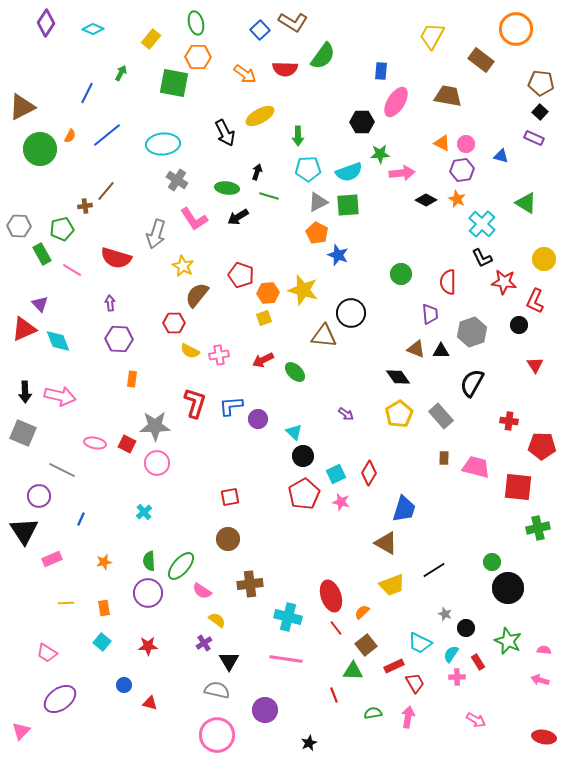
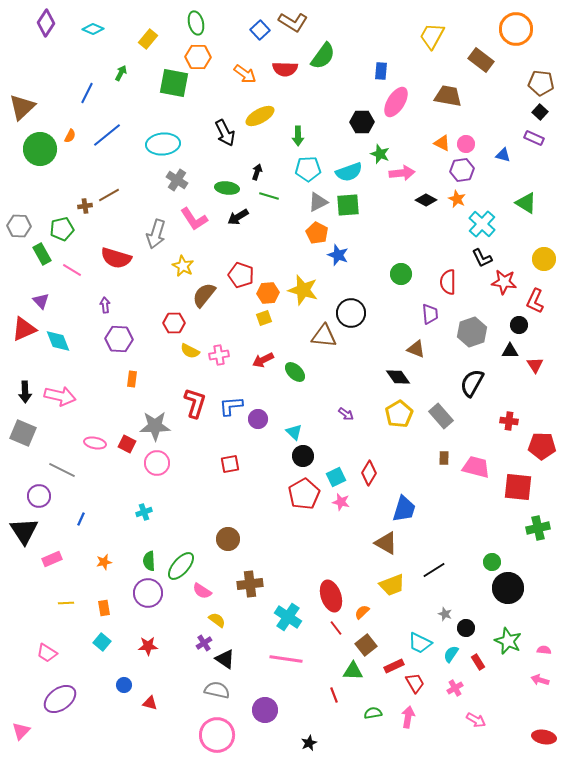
yellow rectangle at (151, 39): moved 3 px left
brown triangle at (22, 107): rotated 16 degrees counterclockwise
green star at (380, 154): rotated 24 degrees clockwise
blue triangle at (501, 156): moved 2 px right, 1 px up
brown line at (106, 191): moved 3 px right, 4 px down; rotated 20 degrees clockwise
brown semicircle at (197, 295): moved 7 px right
purple arrow at (110, 303): moved 5 px left, 2 px down
purple triangle at (40, 304): moved 1 px right, 3 px up
black triangle at (441, 351): moved 69 px right
cyan square at (336, 474): moved 3 px down
red square at (230, 497): moved 33 px up
cyan cross at (144, 512): rotated 21 degrees clockwise
cyan cross at (288, 617): rotated 20 degrees clockwise
black triangle at (229, 661): moved 4 px left, 2 px up; rotated 25 degrees counterclockwise
pink cross at (457, 677): moved 2 px left, 11 px down; rotated 28 degrees counterclockwise
